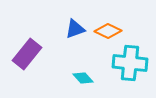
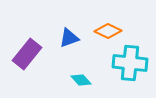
blue triangle: moved 6 px left, 9 px down
cyan diamond: moved 2 px left, 2 px down
